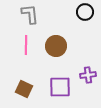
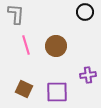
gray L-shape: moved 14 px left; rotated 10 degrees clockwise
pink line: rotated 18 degrees counterclockwise
purple square: moved 3 px left, 5 px down
